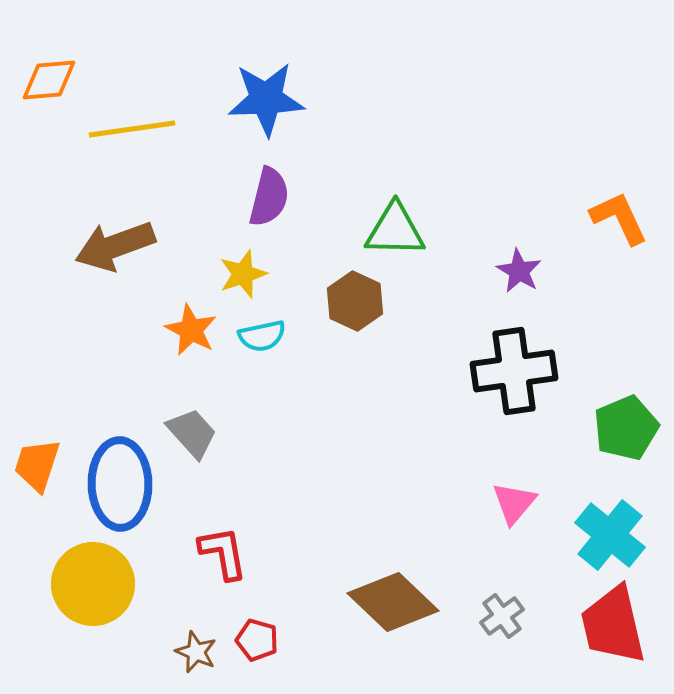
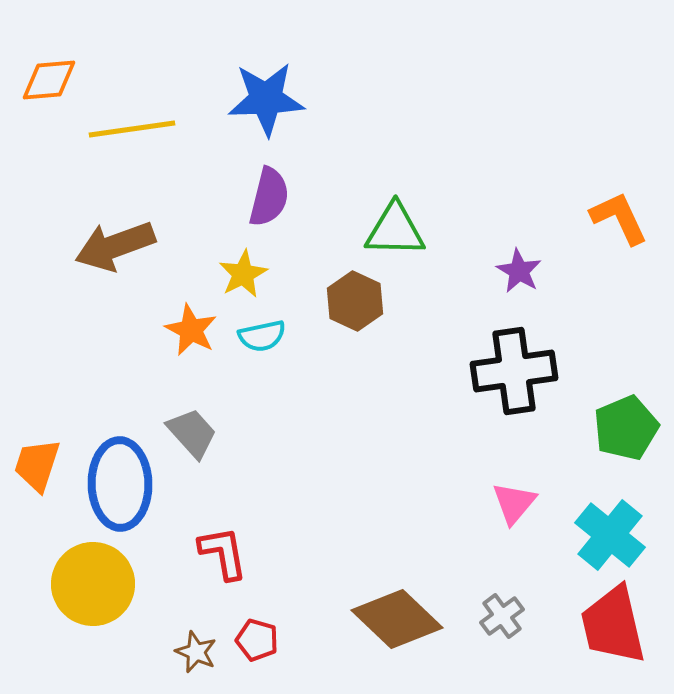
yellow star: rotated 9 degrees counterclockwise
brown diamond: moved 4 px right, 17 px down
